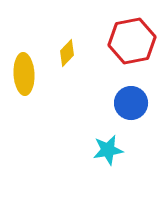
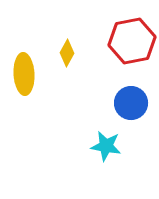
yellow diamond: rotated 16 degrees counterclockwise
cyan star: moved 2 px left, 4 px up; rotated 20 degrees clockwise
